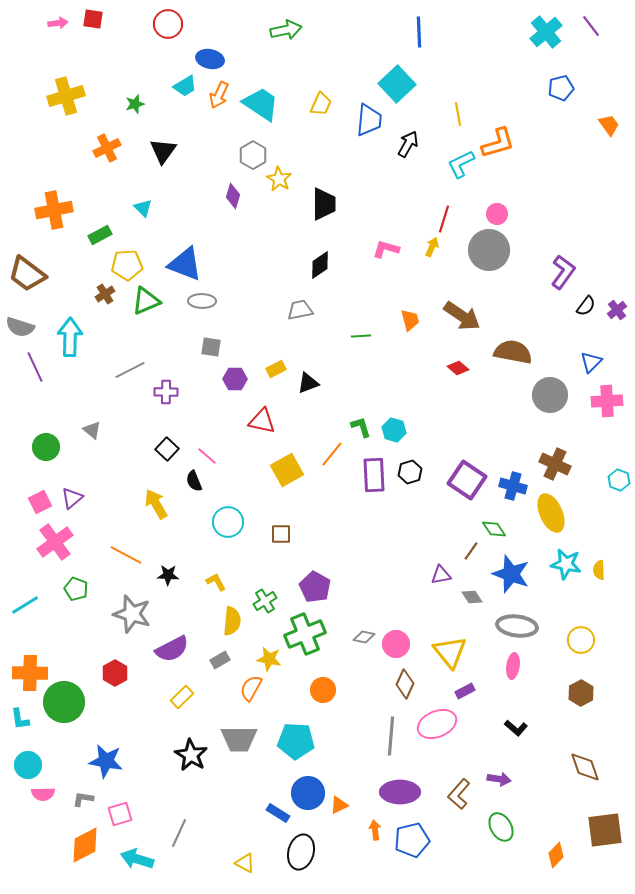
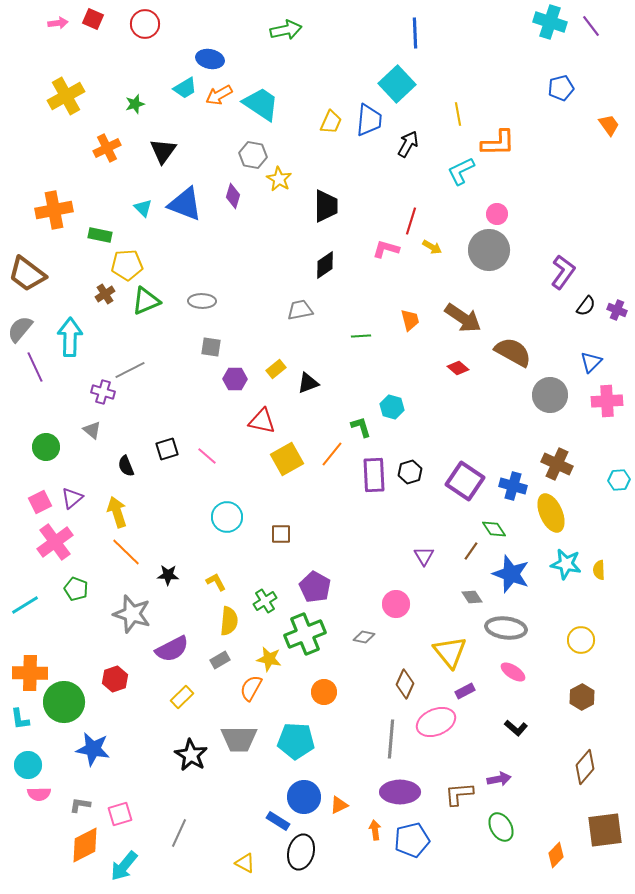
red square at (93, 19): rotated 15 degrees clockwise
red circle at (168, 24): moved 23 px left
blue line at (419, 32): moved 4 px left, 1 px down
cyan cross at (546, 32): moved 4 px right, 10 px up; rotated 32 degrees counterclockwise
cyan trapezoid at (185, 86): moved 2 px down
orange arrow at (219, 95): rotated 36 degrees clockwise
yellow cross at (66, 96): rotated 12 degrees counterclockwise
yellow trapezoid at (321, 104): moved 10 px right, 18 px down
orange L-shape at (498, 143): rotated 15 degrees clockwise
gray hexagon at (253, 155): rotated 20 degrees counterclockwise
cyan L-shape at (461, 164): moved 7 px down
black trapezoid at (324, 204): moved 2 px right, 2 px down
red line at (444, 219): moved 33 px left, 2 px down
green rectangle at (100, 235): rotated 40 degrees clockwise
yellow arrow at (432, 247): rotated 96 degrees clockwise
blue triangle at (185, 264): moved 60 px up
black diamond at (320, 265): moved 5 px right
purple cross at (617, 310): rotated 30 degrees counterclockwise
brown arrow at (462, 316): moved 1 px right, 2 px down
gray semicircle at (20, 327): moved 2 px down; rotated 112 degrees clockwise
brown semicircle at (513, 352): rotated 18 degrees clockwise
yellow rectangle at (276, 369): rotated 12 degrees counterclockwise
purple cross at (166, 392): moved 63 px left; rotated 15 degrees clockwise
cyan hexagon at (394, 430): moved 2 px left, 23 px up
black square at (167, 449): rotated 30 degrees clockwise
brown cross at (555, 464): moved 2 px right
yellow square at (287, 470): moved 11 px up
purple square at (467, 480): moved 2 px left, 1 px down
cyan hexagon at (619, 480): rotated 25 degrees counterclockwise
black semicircle at (194, 481): moved 68 px left, 15 px up
yellow arrow at (156, 504): moved 39 px left, 8 px down; rotated 12 degrees clockwise
cyan circle at (228, 522): moved 1 px left, 5 px up
orange line at (126, 555): moved 3 px up; rotated 16 degrees clockwise
purple triangle at (441, 575): moved 17 px left, 19 px up; rotated 50 degrees counterclockwise
yellow semicircle at (232, 621): moved 3 px left
gray ellipse at (517, 626): moved 11 px left, 2 px down
pink circle at (396, 644): moved 40 px up
pink ellipse at (513, 666): moved 6 px down; rotated 65 degrees counterclockwise
red hexagon at (115, 673): moved 6 px down; rotated 10 degrees clockwise
orange circle at (323, 690): moved 1 px right, 2 px down
brown hexagon at (581, 693): moved 1 px right, 4 px down
pink ellipse at (437, 724): moved 1 px left, 2 px up
gray line at (391, 736): moved 3 px down
blue star at (106, 761): moved 13 px left, 12 px up
brown diamond at (585, 767): rotated 60 degrees clockwise
purple arrow at (499, 779): rotated 20 degrees counterclockwise
blue circle at (308, 793): moved 4 px left, 4 px down
pink semicircle at (43, 794): moved 4 px left
brown L-shape at (459, 794): rotated 44 degrees clockwise
gray L-shape at (83, 799): moved 3 px left, 6 px down
blue rectangle at (278, 813): moved 8 px down
cyan arrow at (137, 859): moved 13 px left, 7 px down; rotated 68 degrees counterclockwise
